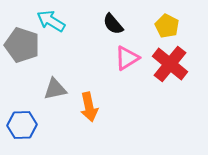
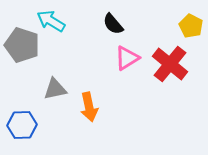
yellow pentagon: moved 24 px right
